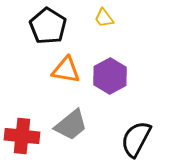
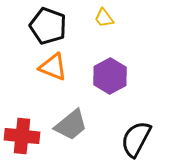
black pentagon: rotated 12 degrees counterclockwise
orange triangle: moved 13 px left, 3 px up; rotated 12 degrees clockwise
